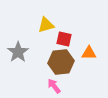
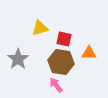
yellow triangle: moved 6 px left, 3 px down
gray star: moved 7 px down
brown hexagon: rotated 15 degrees clockwise
pink arrow: moved 2 px right, 1 px up
